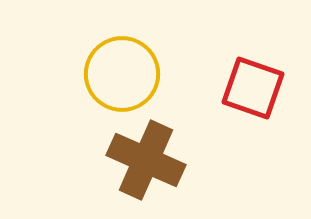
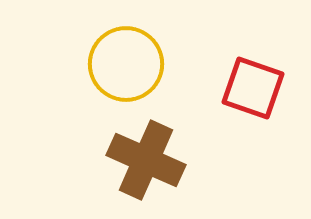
yellow circle: moved 4 px right, 10 px up
